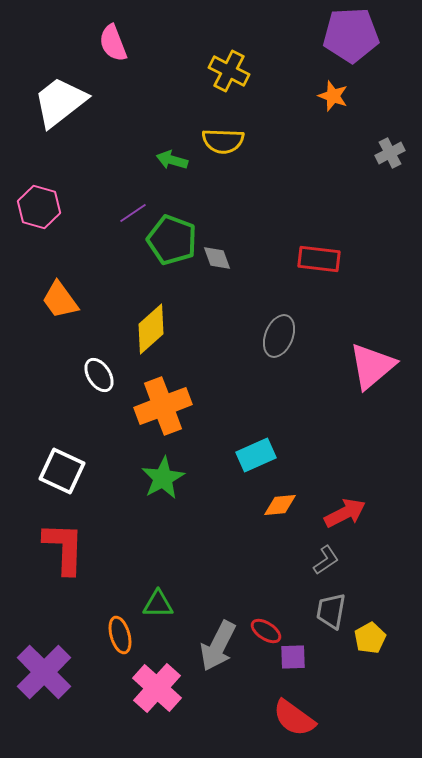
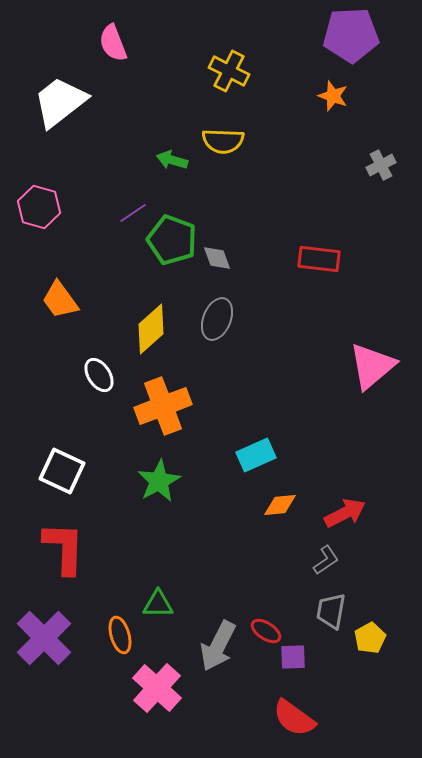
gray cross: moved 9 px left, 12 px down
gray ellipse: moved 62 px left, 17 px up
green star: moved 4 px left, 3 px down
purple cross: moved 34 px up
